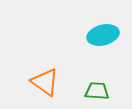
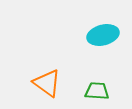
orange triangle: moved 2 px right, 1 px down
